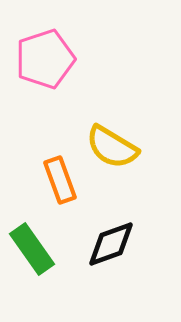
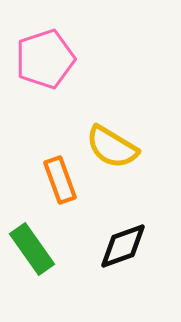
black diamond: moved 12 px right, 2 px down
